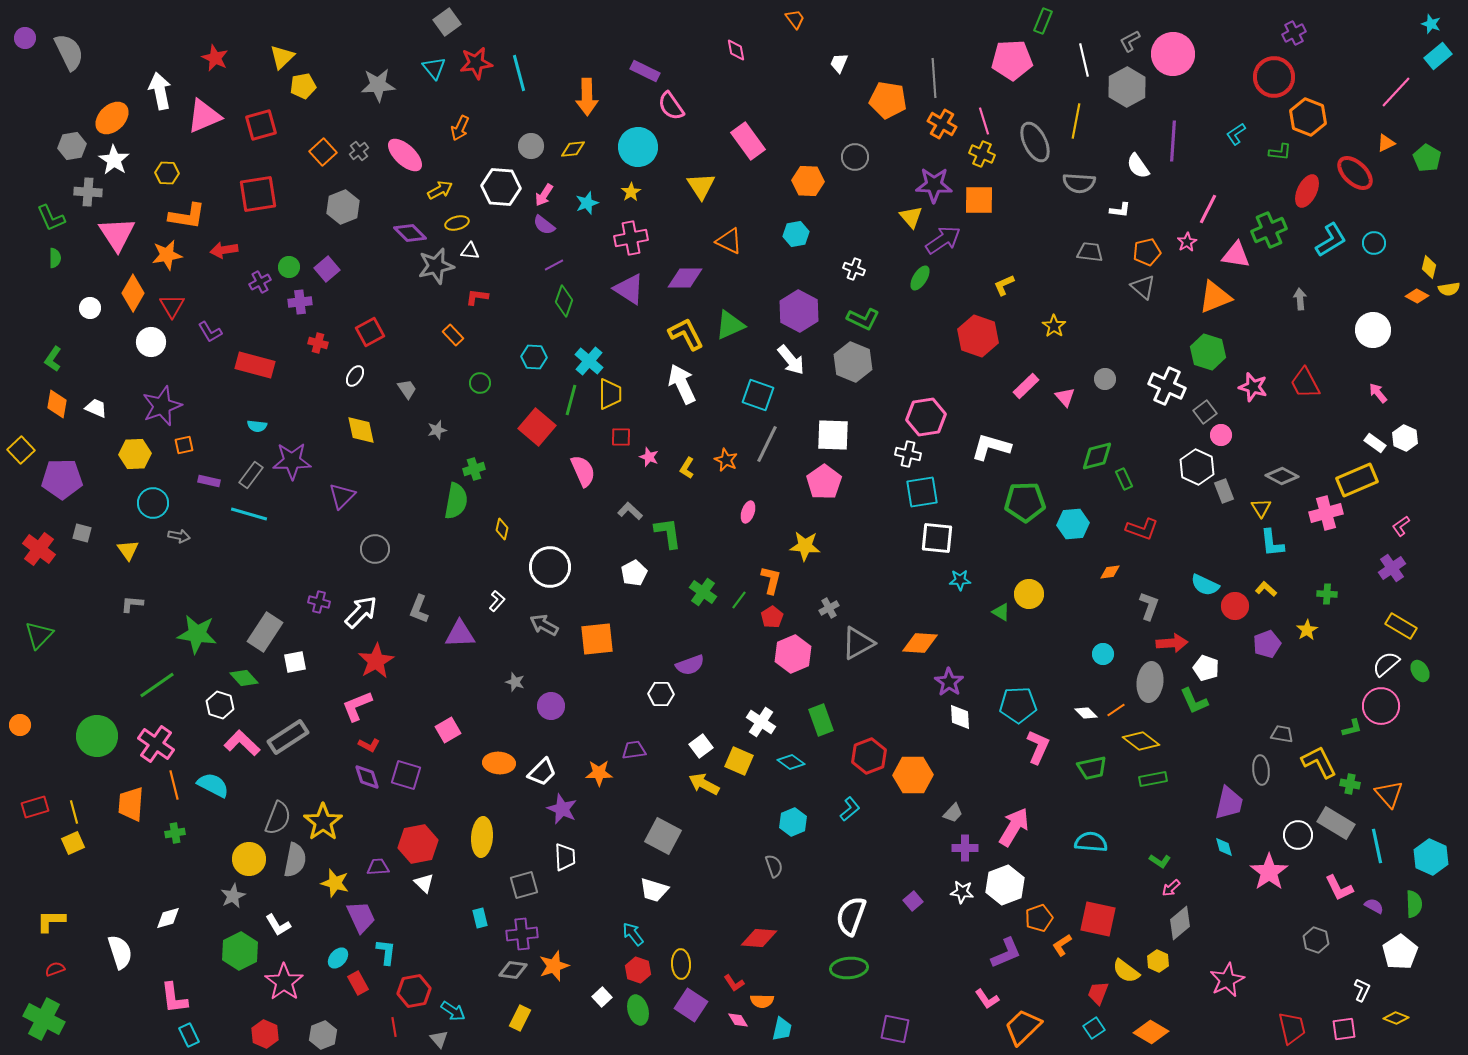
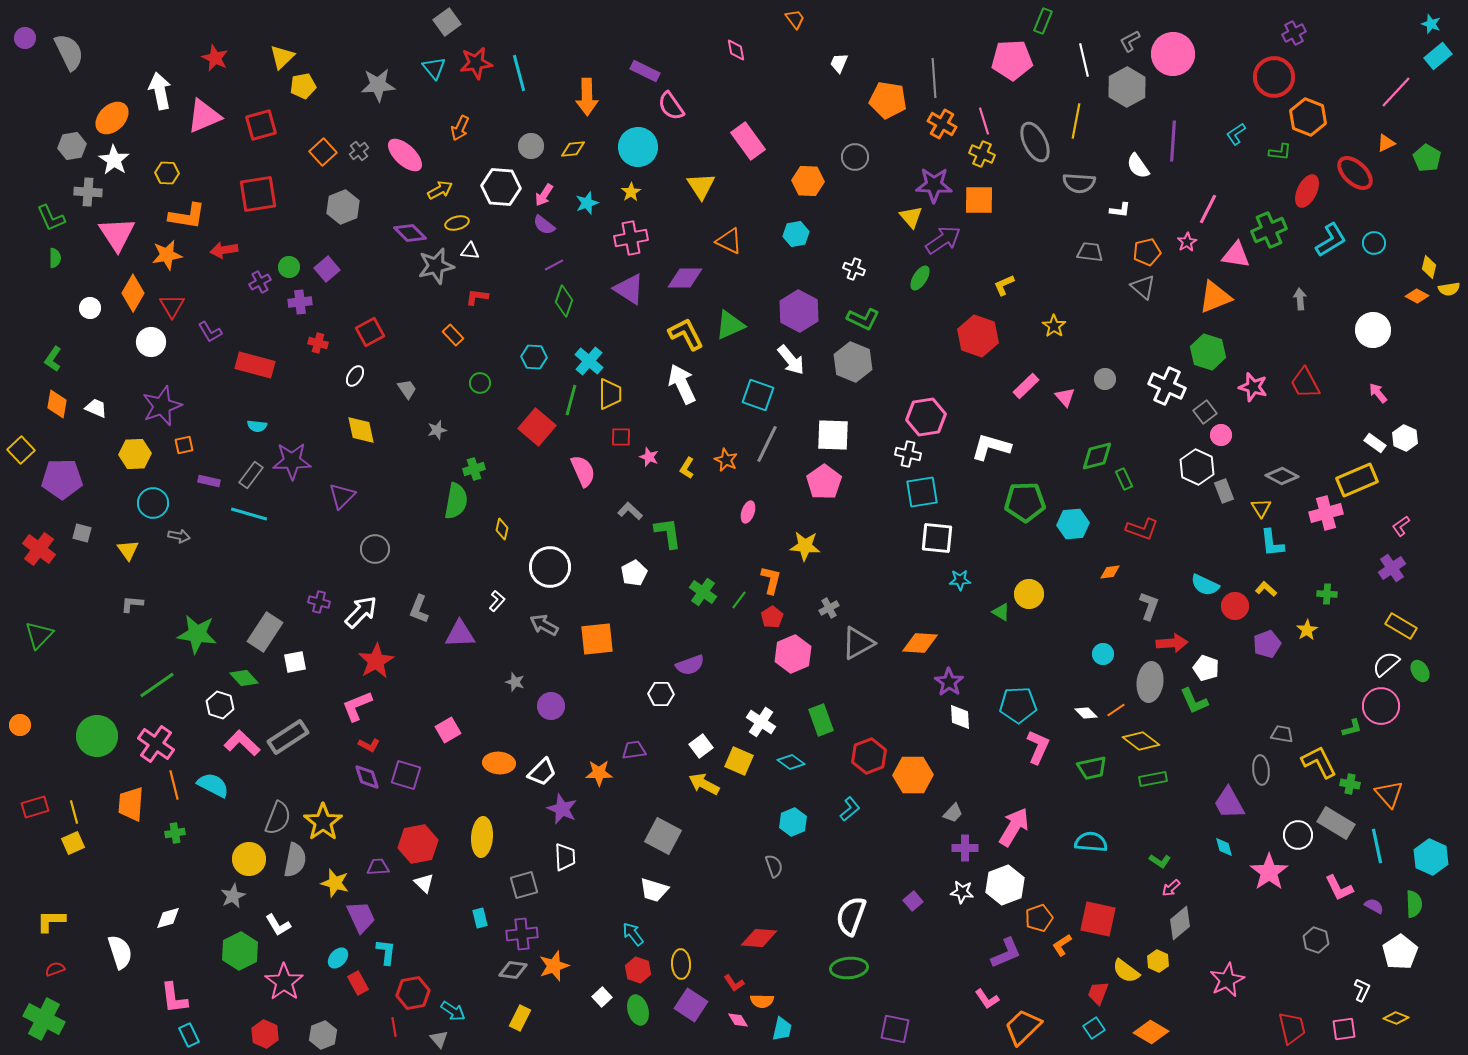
purple trapezoid at (1229, 803): rotated 138 degrees clockwise
red hexagon at (414, 991): moved 1 px left, 2 px down
